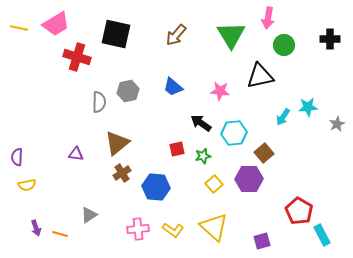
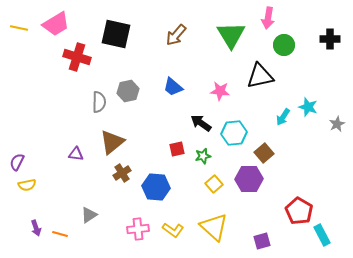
cyan star: rotated 24 degrees clockwise
brown triangle: moved 5 px left, 1 px up
purple semicircle: moved 5 px down; rotated 24 degrees clockwise
